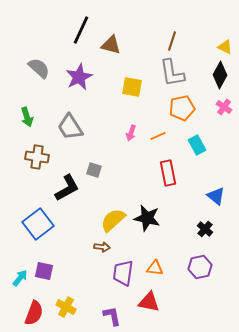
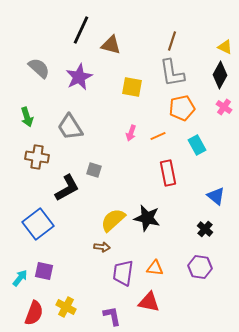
purple hexagon: rotated 20 degrees clockwise
